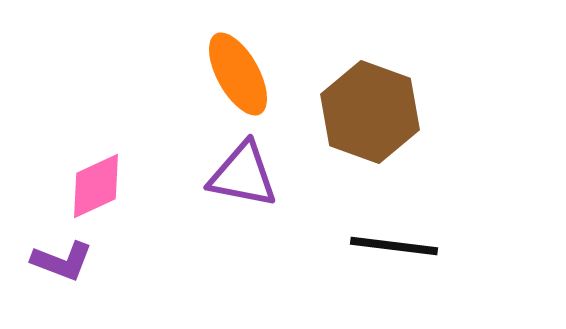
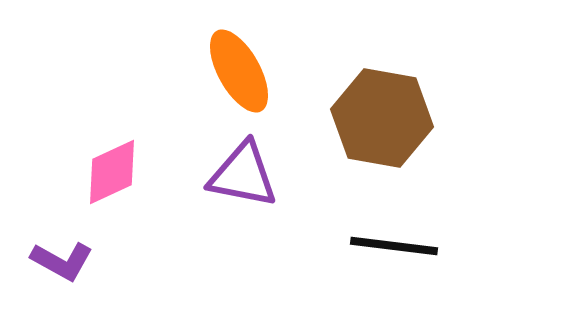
orange ellipse: moved 1 px right, 3 px up
brown hexagon: moved 12 px right, 6 px down; rotated 10 degrees counterclockwise
pink diamond: moved 16 px right, 14 px up
purple L-shape: rotated 8 degrees clockwise
